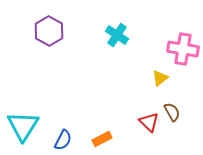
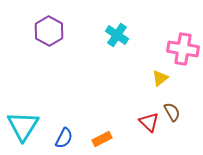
blue semicircle: moved 1 px right, 2 px up
